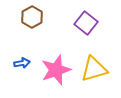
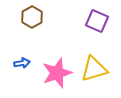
purple square: moved 11 px right, 2 px up; rotated 15 degrees counterclockwise
pink star: moved 1 px right, 3 px down
